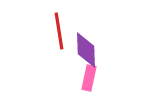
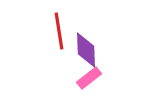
pink rectangle: rotated 40 degrees clockwise
